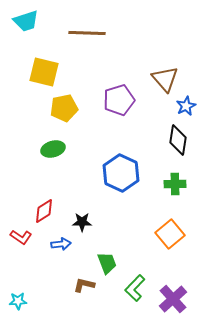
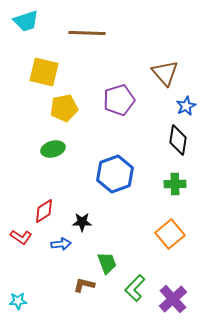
brown triangle: moved 6 px up
blue hexagon: moved 6 px left, 1 px down; rotated 15 degrees clockwise
